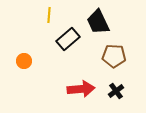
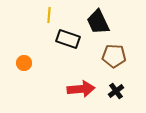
black rectangle: rotated 60 degrees clockwise
orange circle: moved 2 px down
